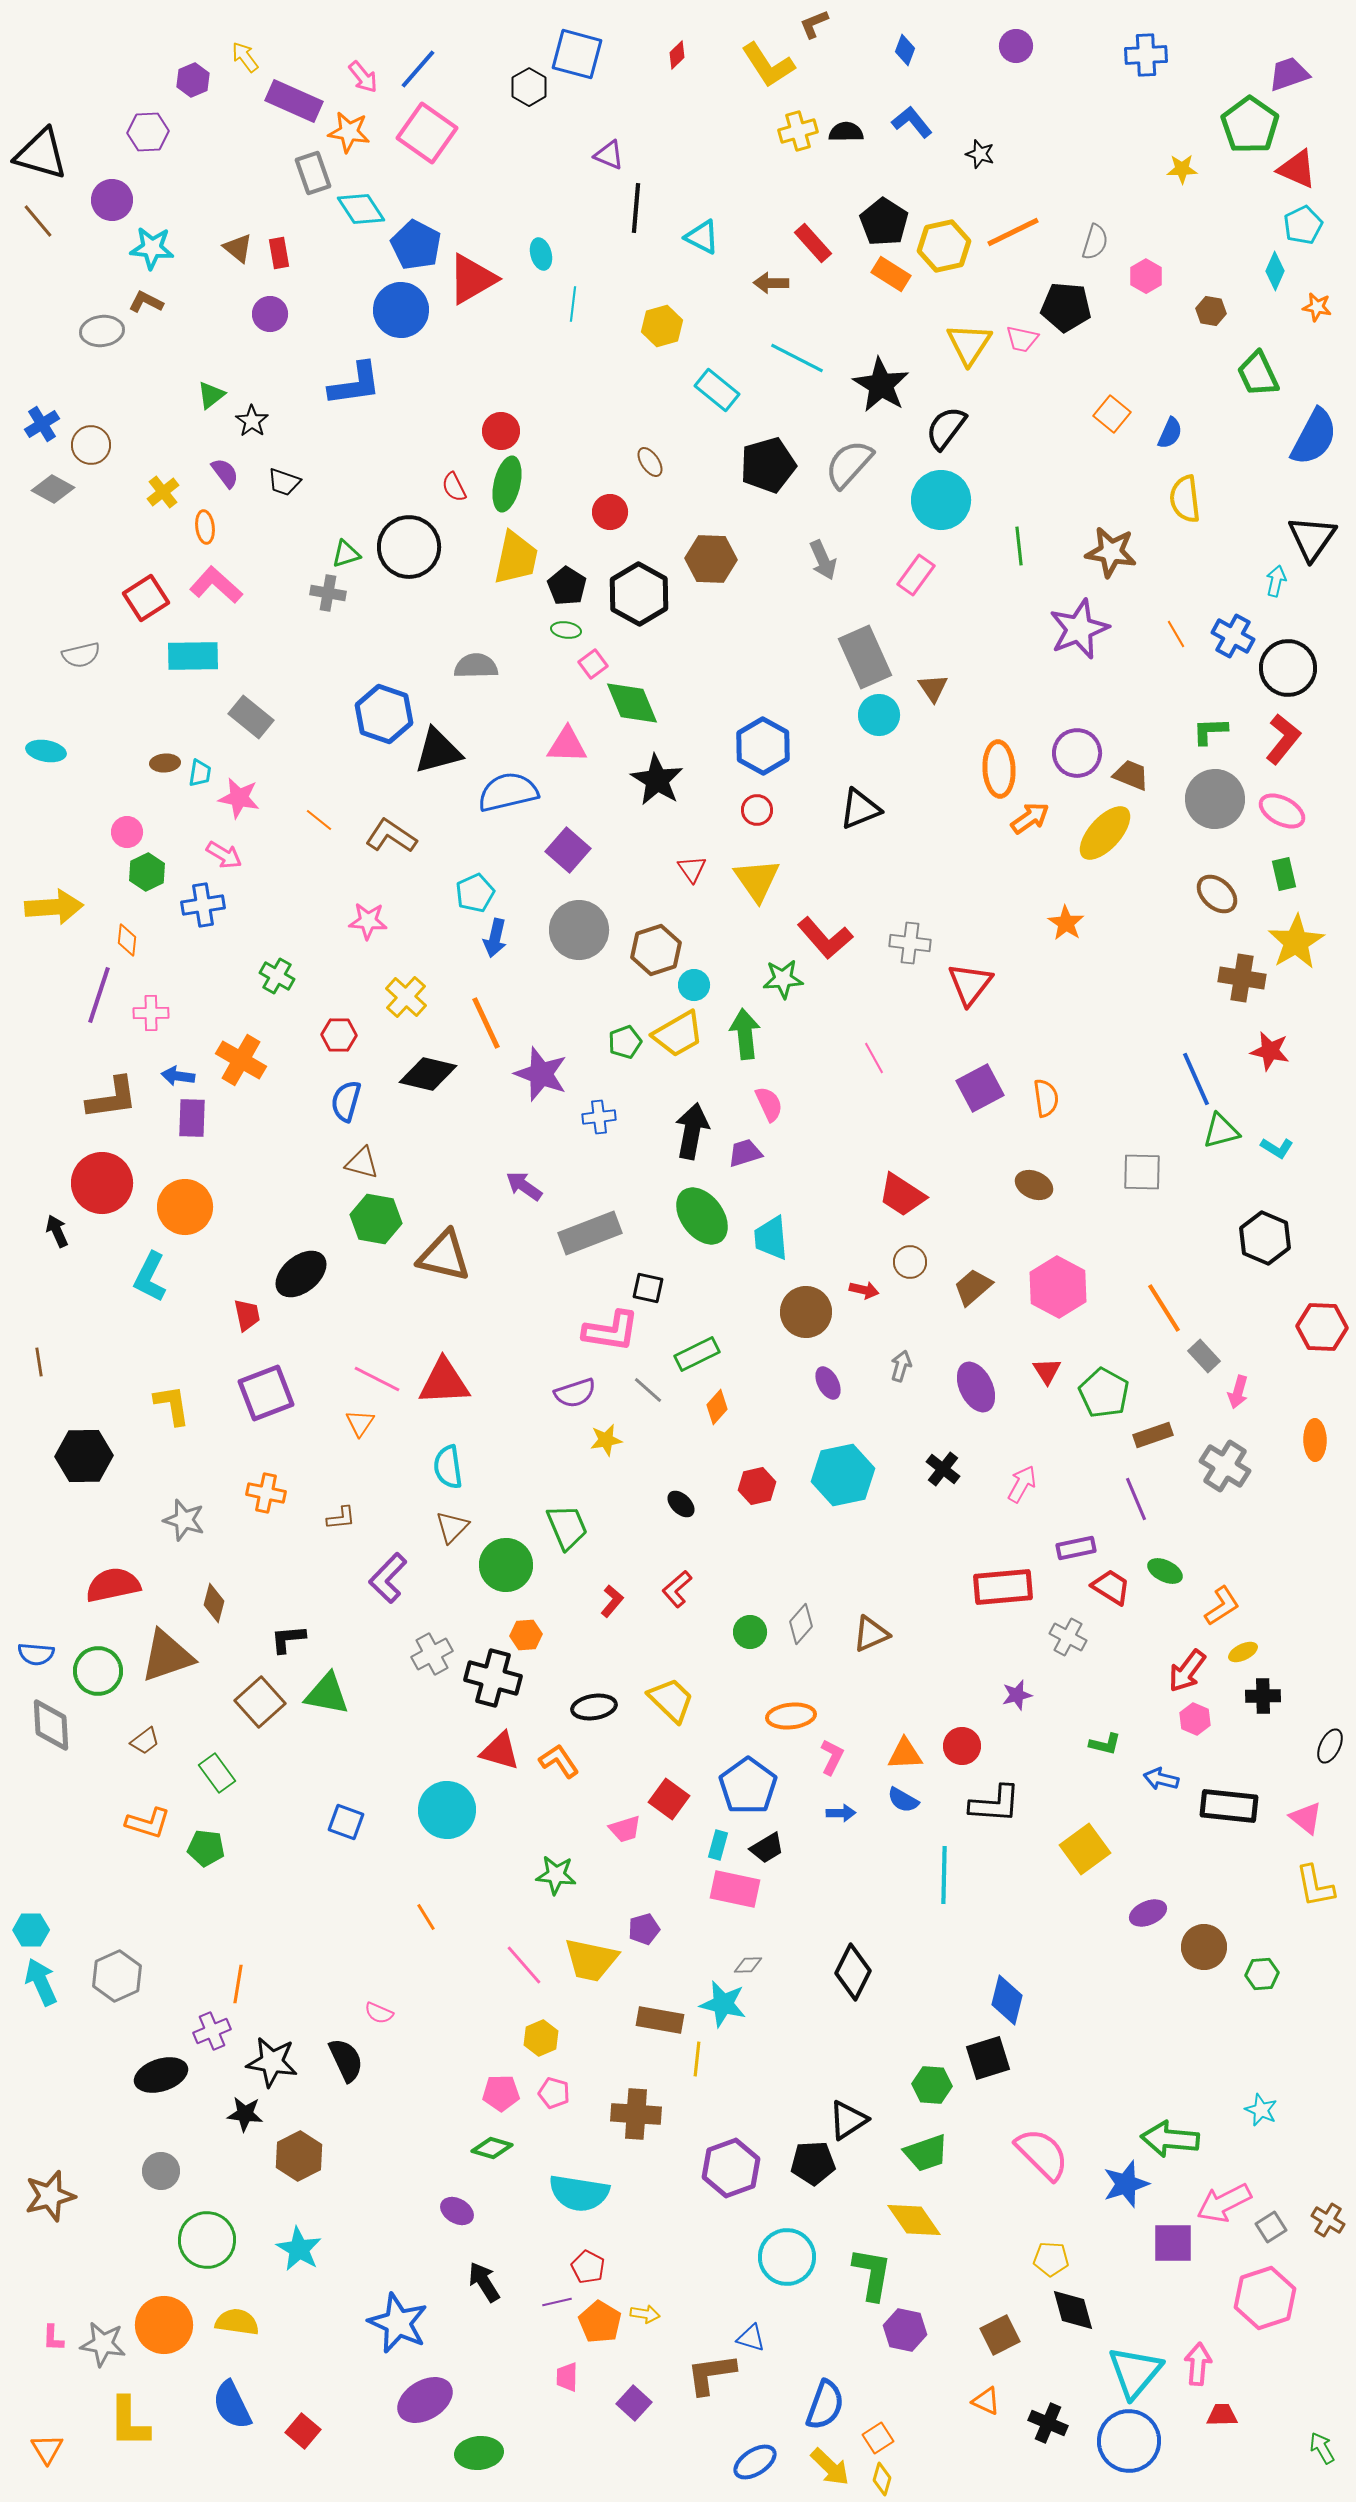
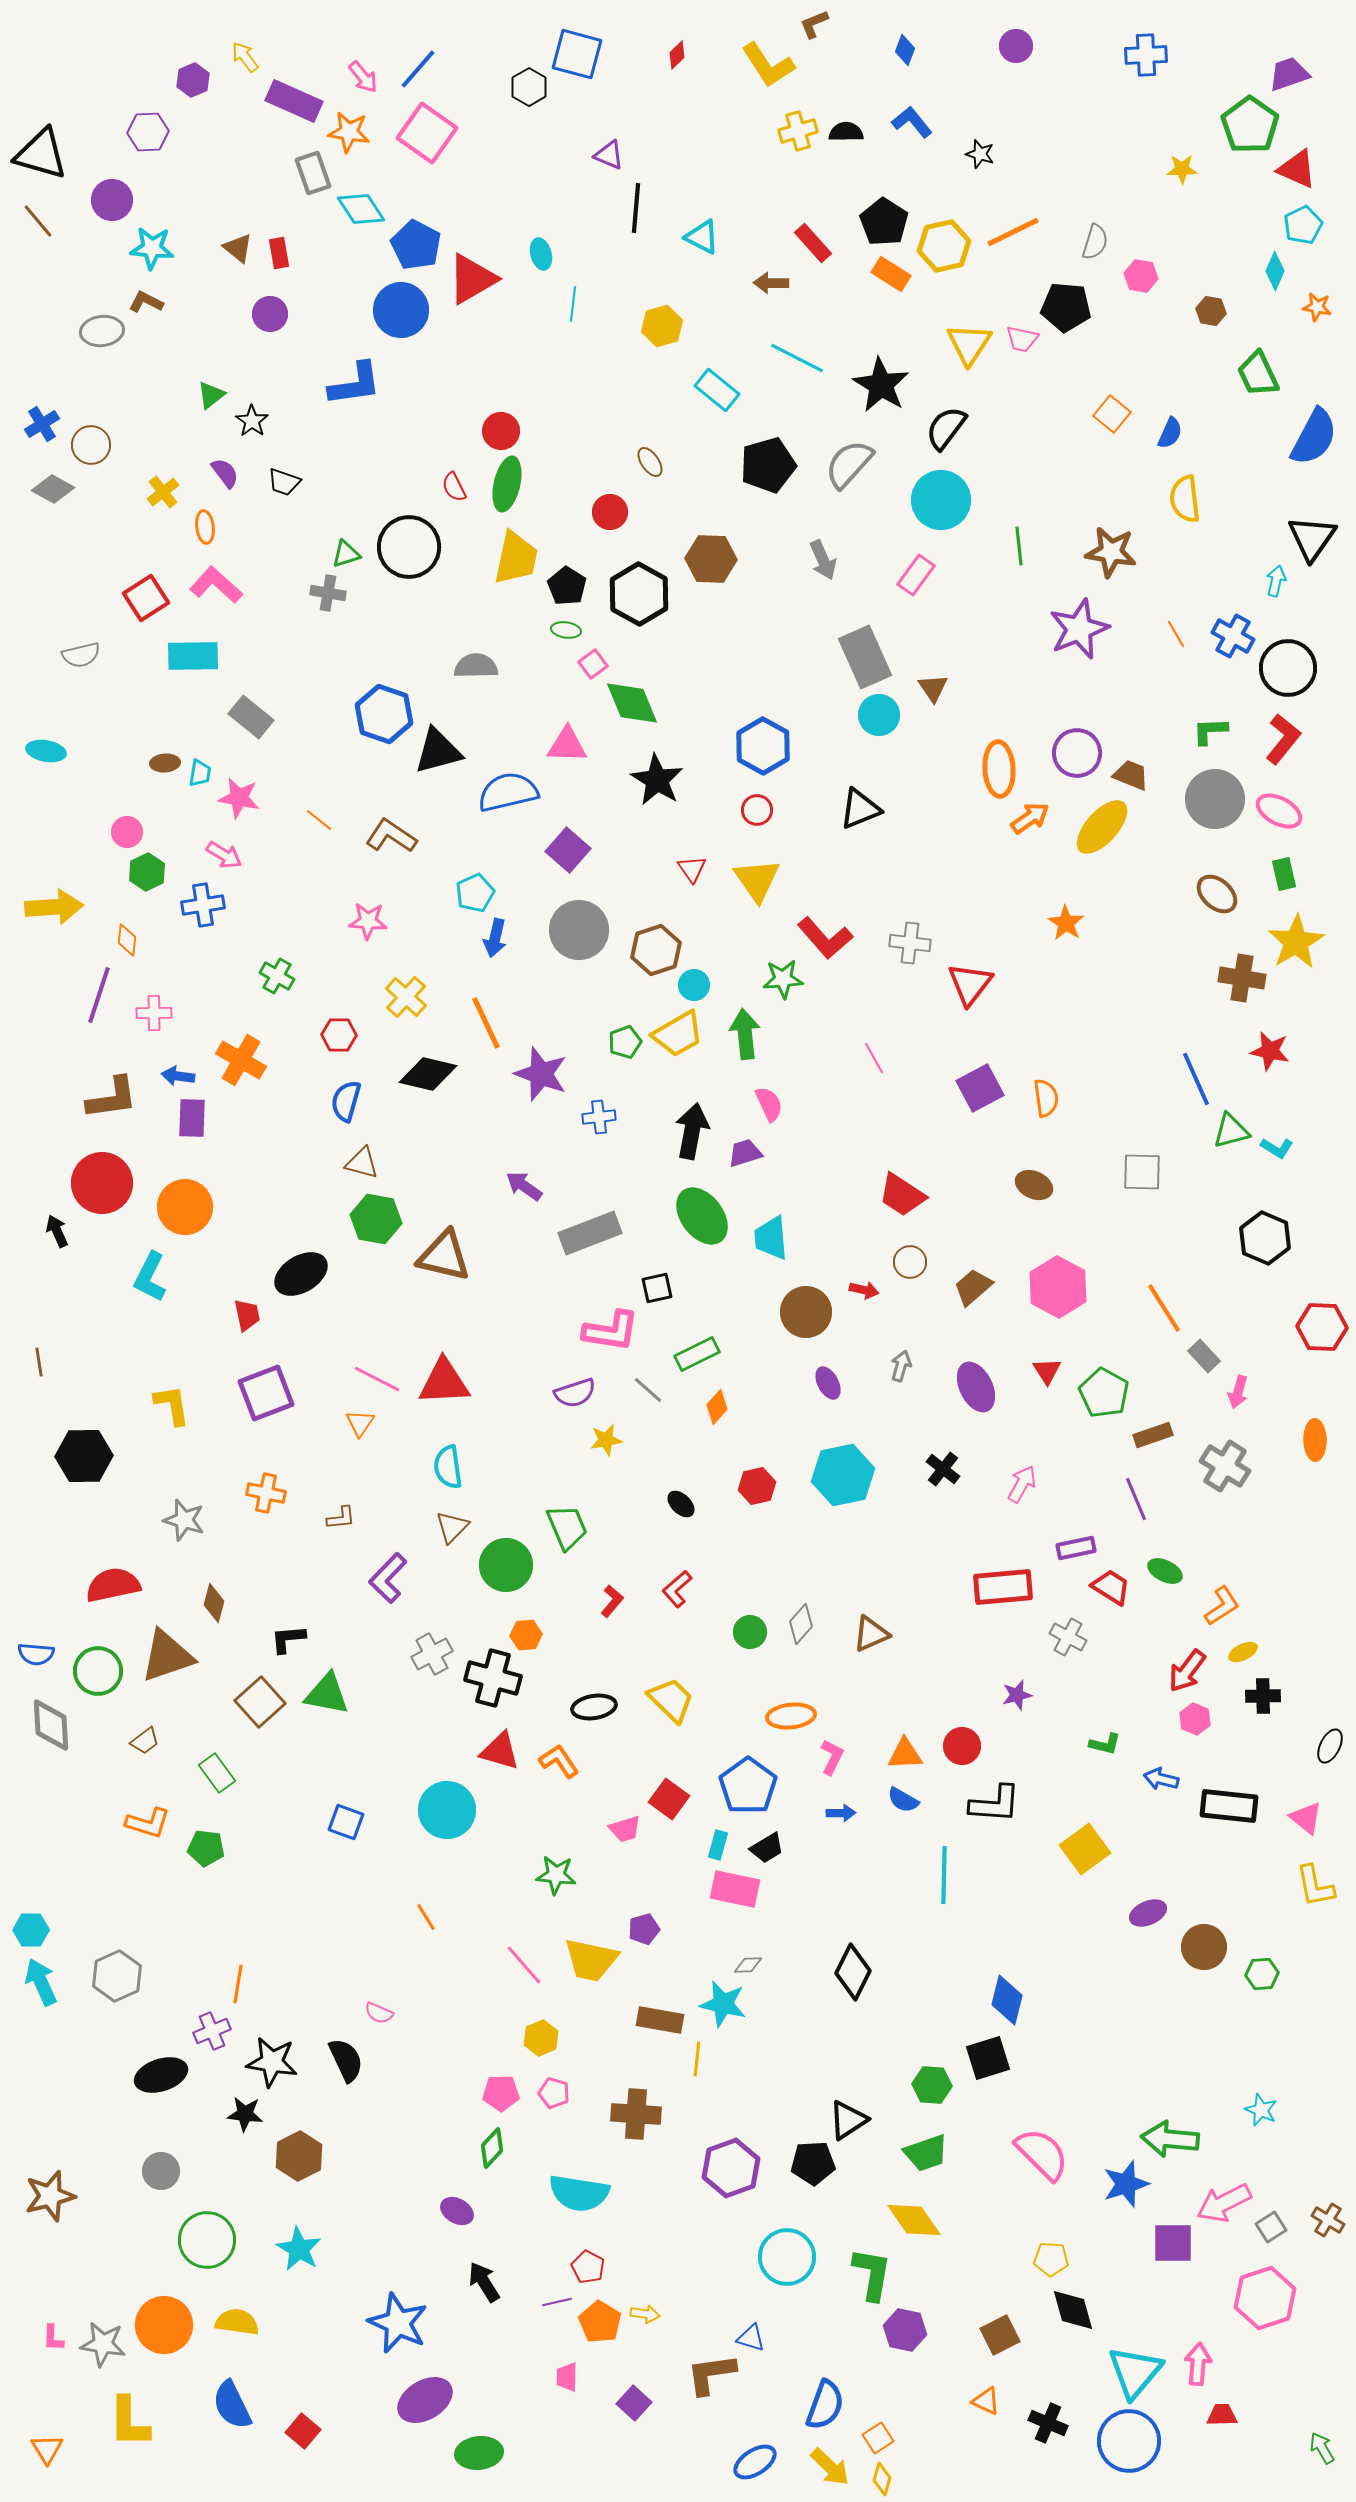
pink hexagon at (1146, 276): moved 5 px left; rotated 20 degrees counterclockwise
pink ellipse at (1282, 811): moved 3 px left
yellow ellipse at (1105, 833): moved 3 px left, 6 px up
pink cross at (151, 1013): moved 3 px right
green triangle at (1221, 1131): moved 10 px right
black ellipse at (301, 1274): rotated 8 degrees clockwise
black square at (648, 1288): moved 9 px right; rotated 24 degrees counterclockwise
green diamond at (492, 2148): rotated 63 degrees counterclockwise
